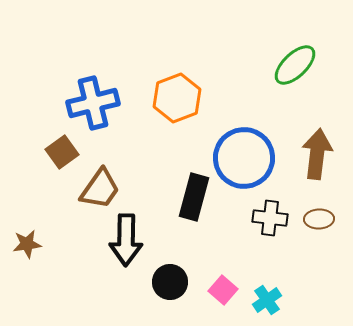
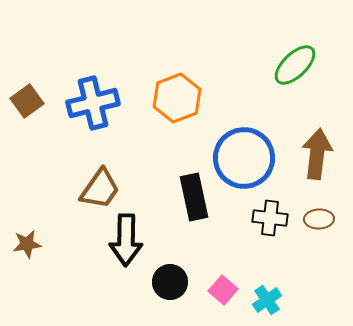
brown square: moved 35 px left, 51 px up
black rectangle: rotated 27 degrees counterclockwise
